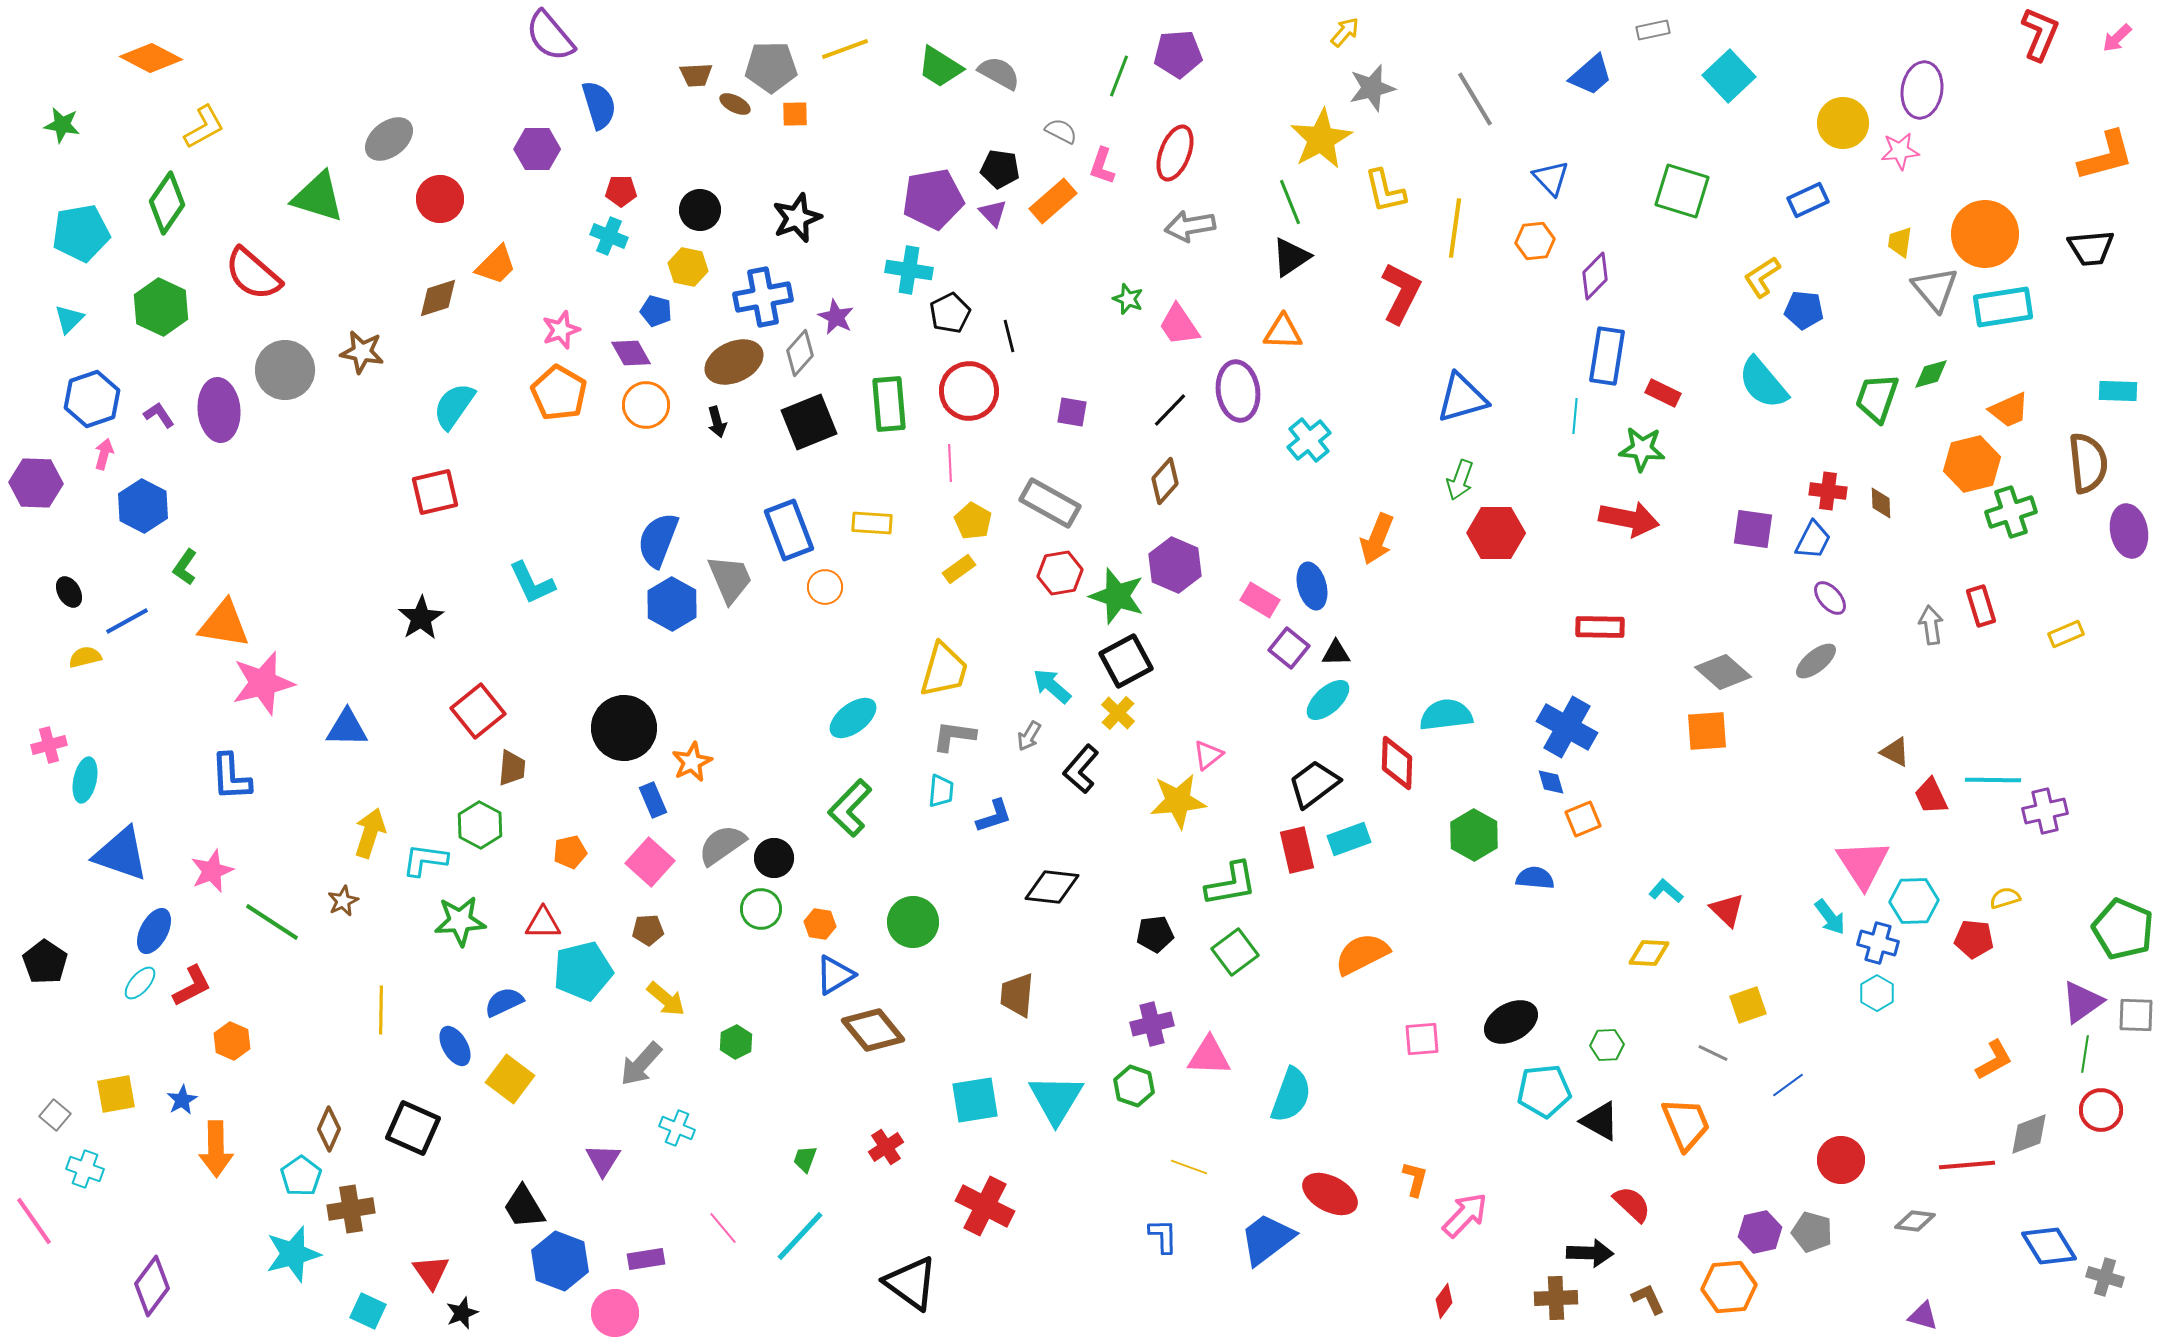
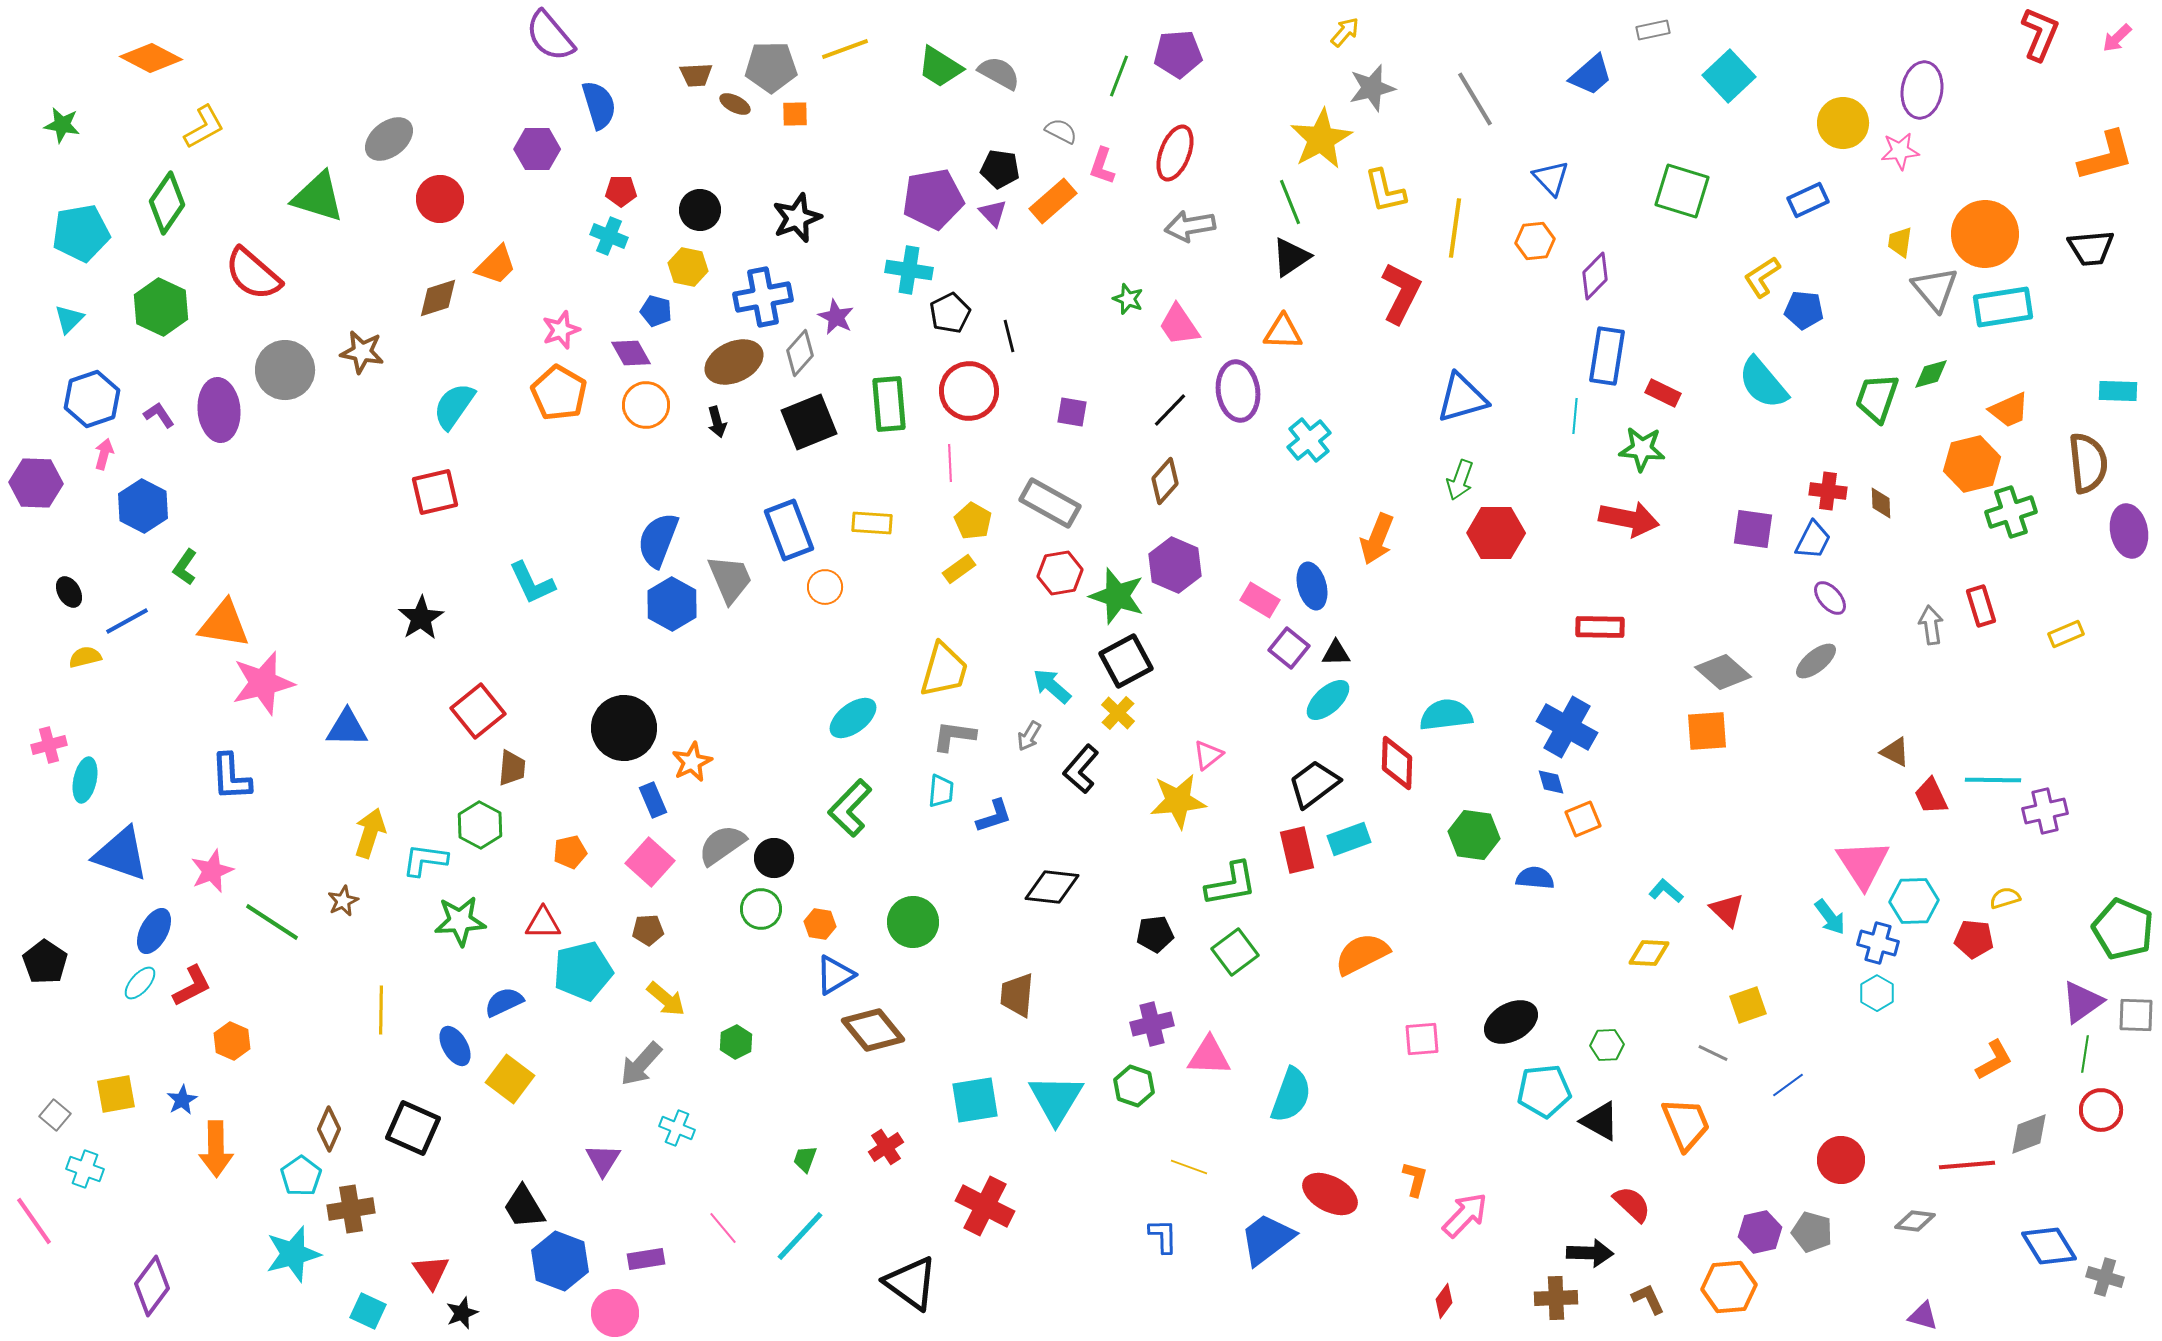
green hexagon at (1474, 835): rotated 21 degrees counterclockwise
